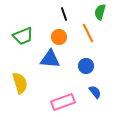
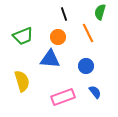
orange circle: moved 1 px left
yellow semicircle: moved 2 px right, 2 px up
pink rectangle: moved 5 px up
